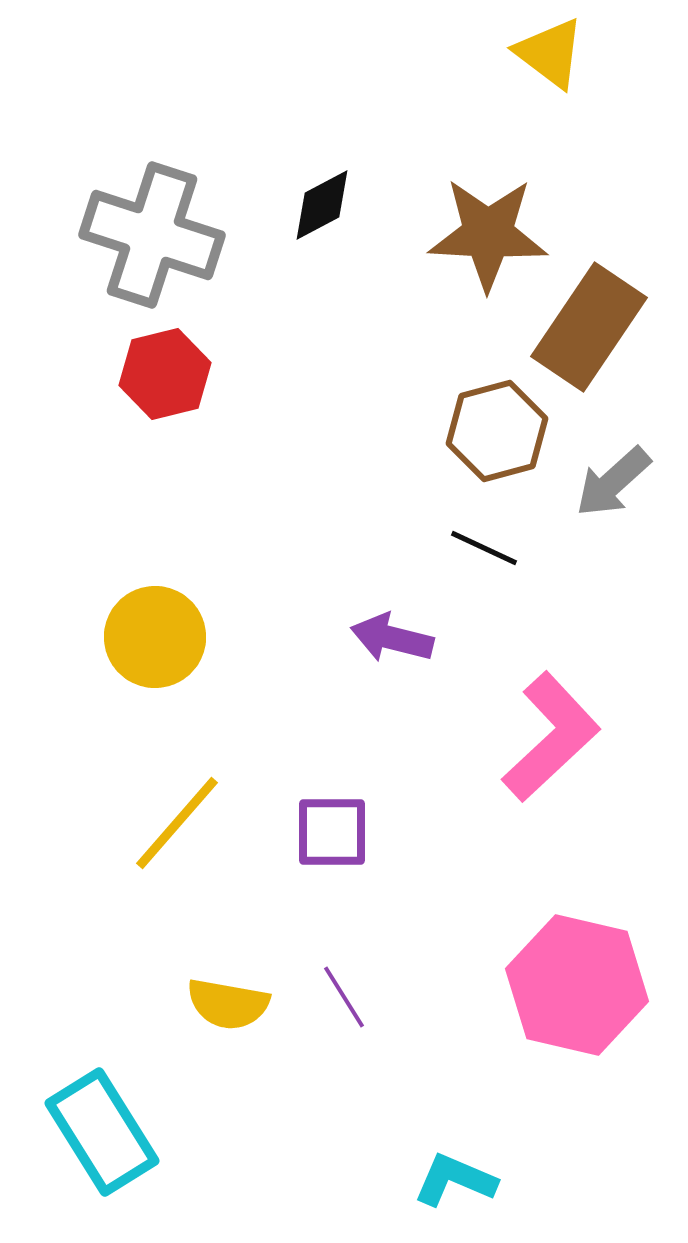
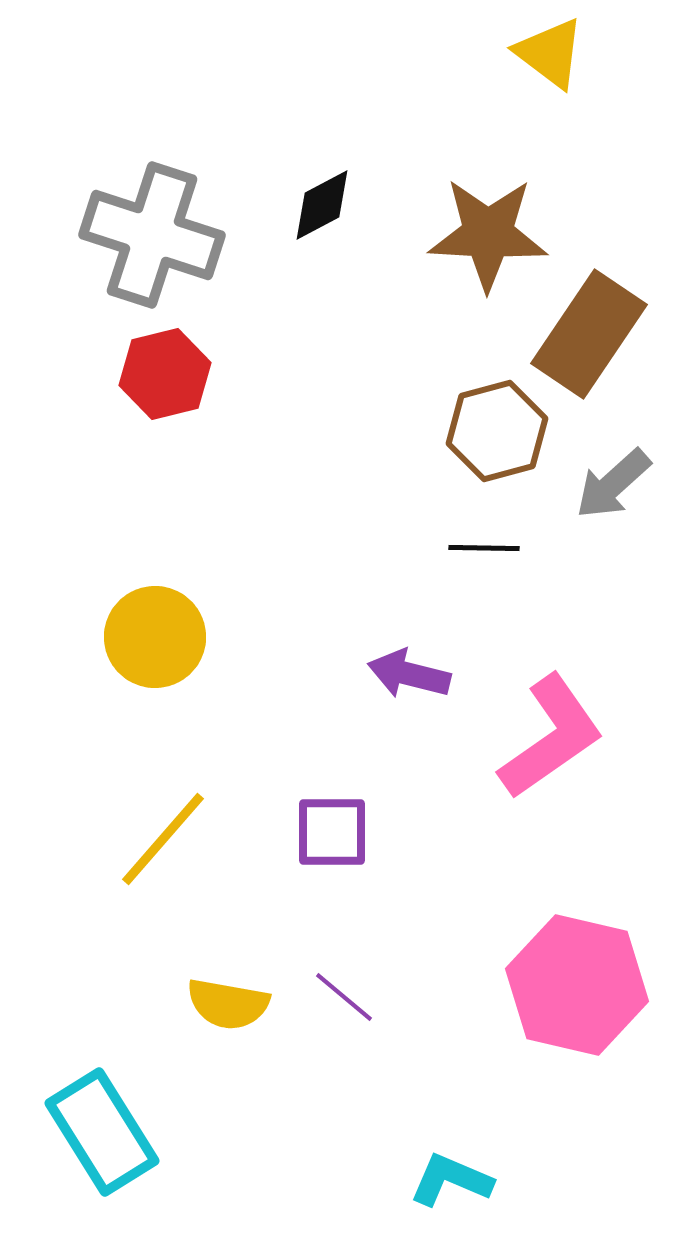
brown rectangle: moved 7 px down
gray arrow: moved 2 px down
black line: rotated 24 degrees counterclockwise
purple arrow: moved 17 px right, 36 px down
pink L-shape: rotated 8 degrees clockwise
yellow line: moved 14 px left, 16 px down
purple line: rotated 18 degrees counterclockwise
cyan L-shape: moved 4 px left
